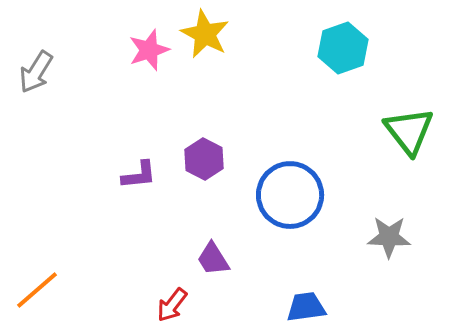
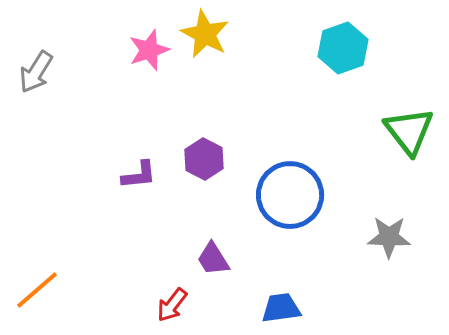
blue trapezoid: moved 25 px left, 1 px down
